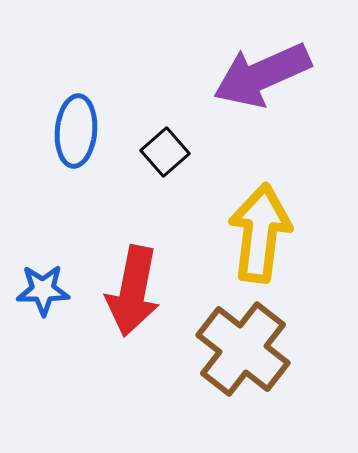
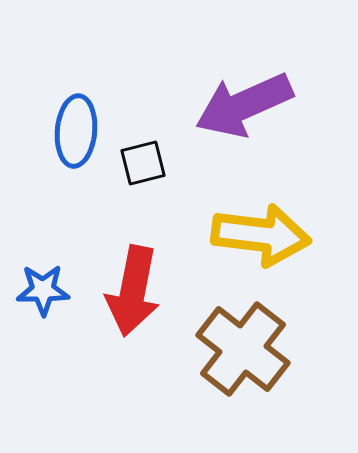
purple arrow: moved 18 px left, 30 px down
black square: moved 22 px left, 11 px down; rotated 27 degrees clockwise
yellow arrow: moved 1 px right, 2 px down; rotated 90 degrees clockwise
